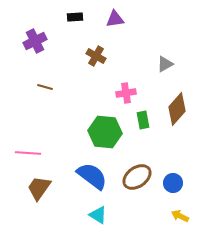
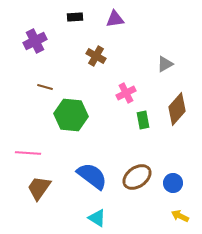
pink cross: rotated 18 degrees counterclockwise
green hexagon: moved 34 px left, 17 px up
cyan triangle: moved 1 px left, 3 px down
